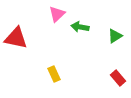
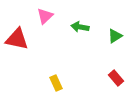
pink triangle: moved 12 px left, 2 px down
red triangle: moved 1 px right, 1 px down
yellow rectangle: moved 2 px right, 9 px down
red rectangle: moved 2 px left
